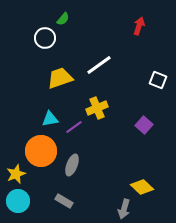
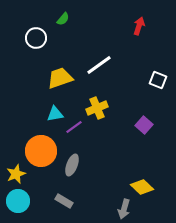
white circle: moved 9 px left
cyan triangle: moved 5 px right, 5 px up
